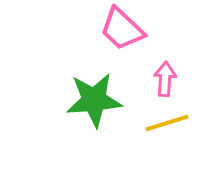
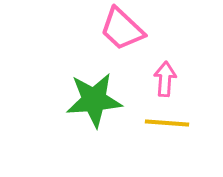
yellow line: rotated 21 degrees clockwise
